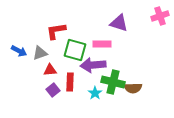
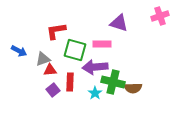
gray triangle: moved 3 px right, 6 px down
purple arrow: moved 2 px right, 2 px down
